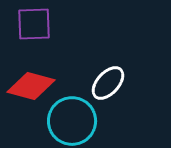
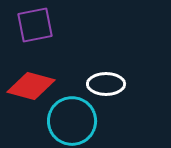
purple square: moved 1 px right, 1 px down; rotated 9 degrees counterclockwise
white ellipse: moved 2 px left, 1 px down; rotated 48 degrees clockwise
